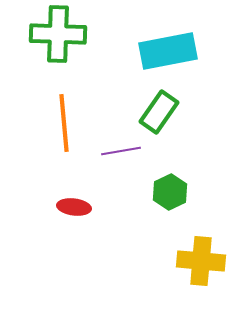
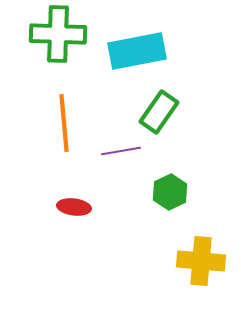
cyan rectangle: moved 31 px left
